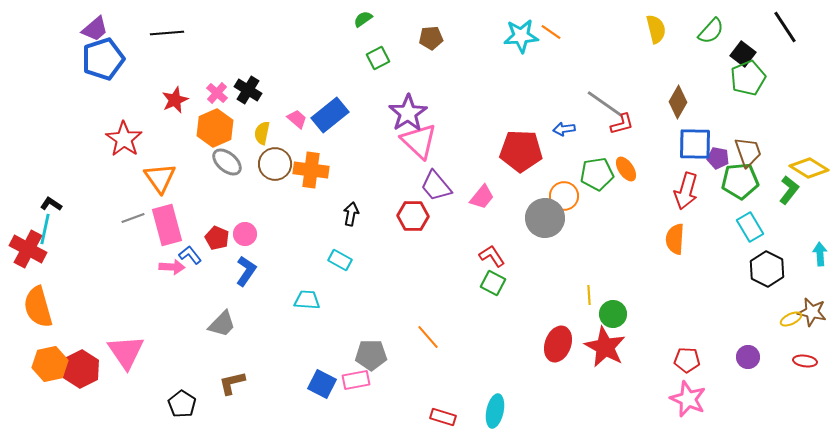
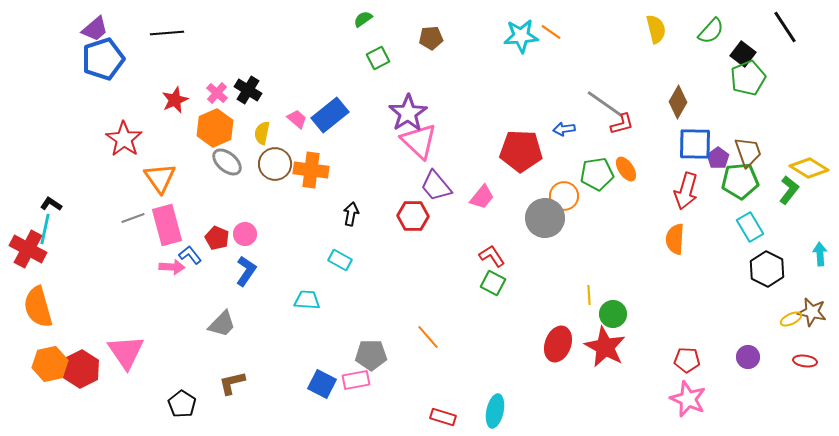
purple pentagon at (718, 158): rotated 25 degrees clockwise
